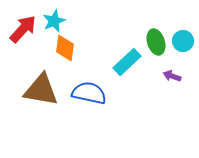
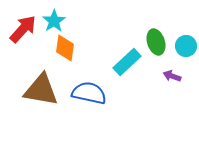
cyan star: rotated 10 degrees counterclockwise
cyan circle: moved 3 px right, 5 px down
